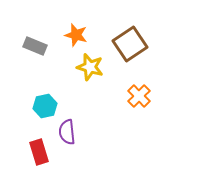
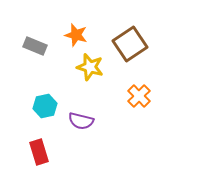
purple semicircle: moved 14 px right, 11 px up; rotated 70 degrees counterclockwise
